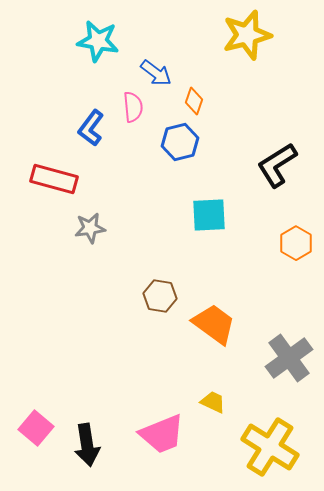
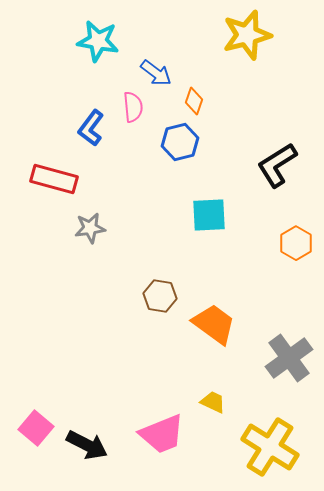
black arrow: rotated 54 degrees counterclockwise
